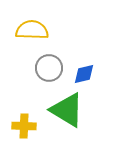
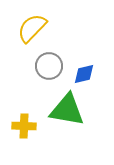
yellow semicircle: moved 2 px up; rotated 48 degrees counterclockwise
gray circle: moved 2 px up
green triangle: rotated 21 degrees counterclockwise
